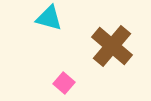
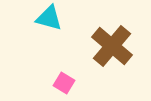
pink square: rotated 10 degrees counterclockwise
